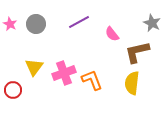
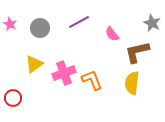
gray circle: moved 4 px right, 4 px down
yellow triangle: moved 3 px up; rotated 18 degrees clockwise
red circle: moved 8 px down
